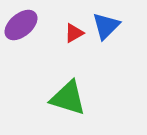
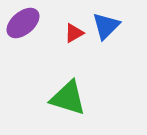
purple ellipse: moved 2 px right, 2 px up
